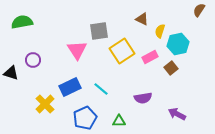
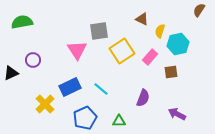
pink rectangle: rotated 21 degrees counterclockwise
brown square: moved 4 px down; rotated 32 degrees clockwise
black triangle: rotated 42 degrees counterclockwise
purple semicircle: rotated 60 degrees counterclockwise
